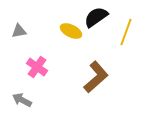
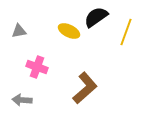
yellow ellipse: moved 2 px left
pink cross: rotated 15 degrees counterclockwise
brown L-shape: moved 11 px left, 11 px down
gray arrow: rotated 24 degrees counterclockwise
